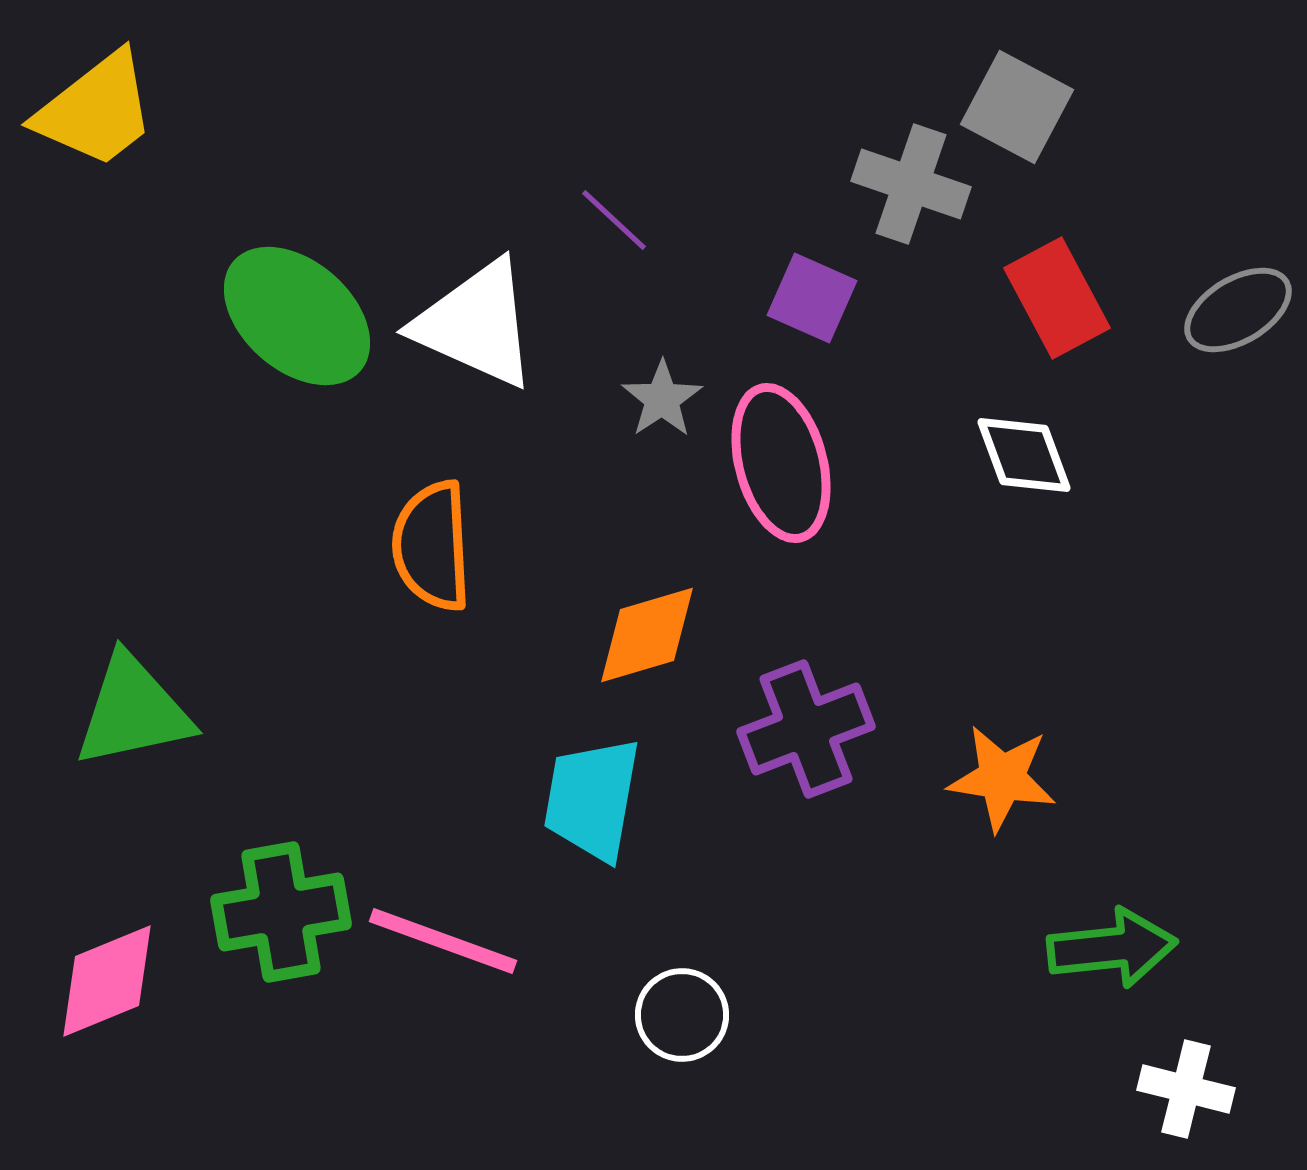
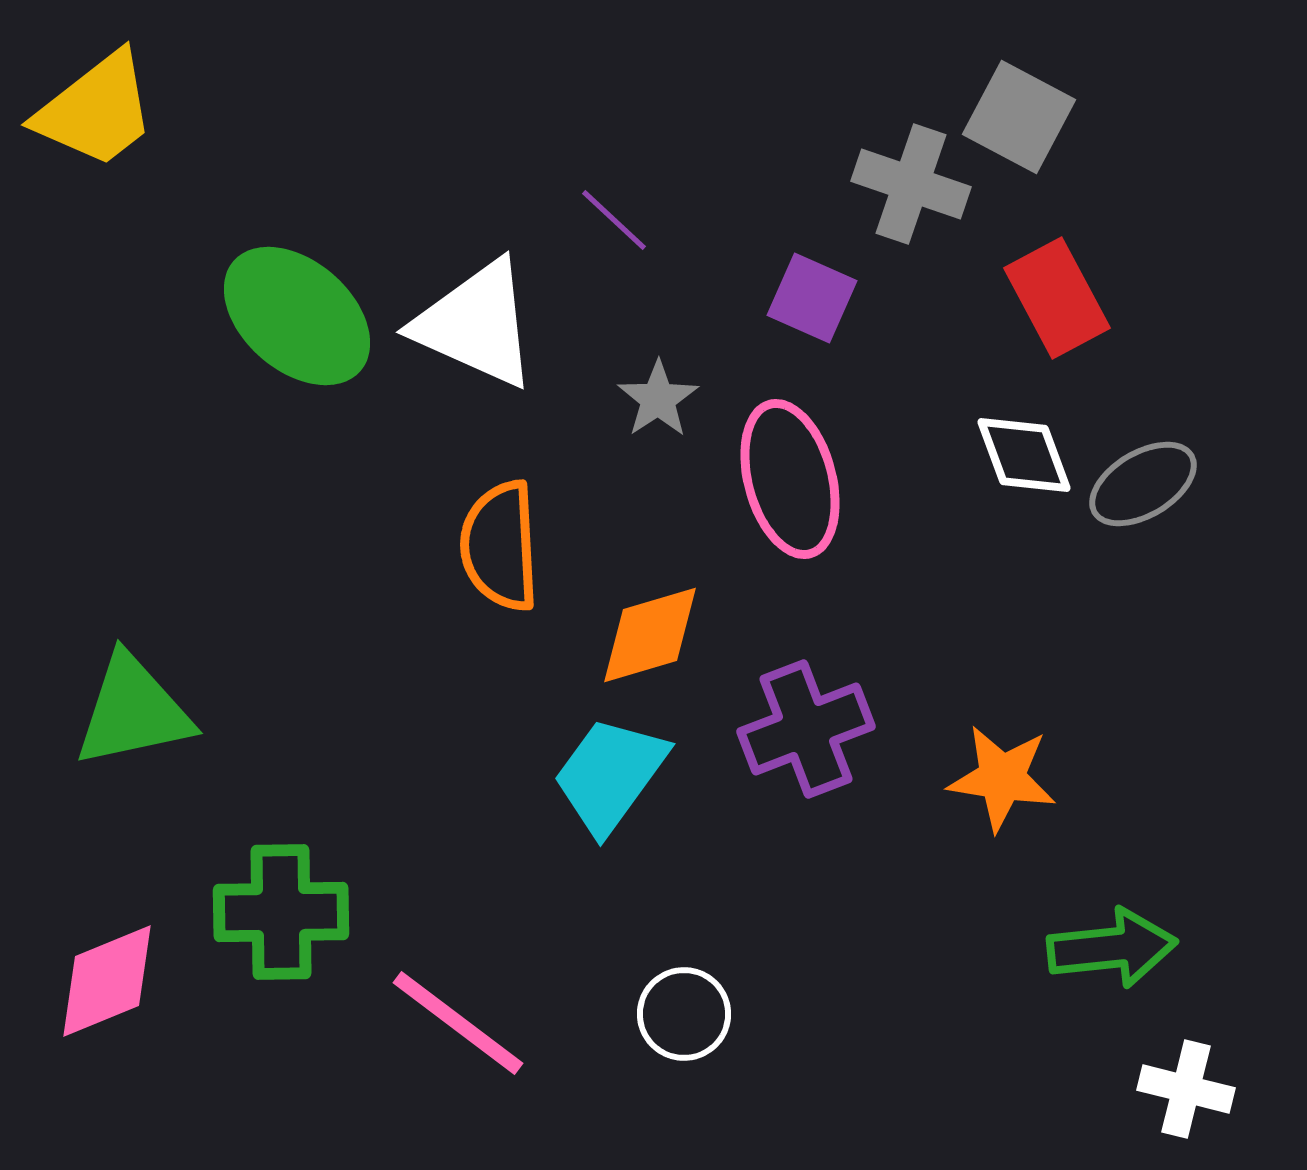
gray square: moved 2 px right, 10 px down
gray ellipse: moved 95 px left, 174 px down
gray star: moved 4 px left
pink ellipse: moved 9 px right, 16 px down
orange semicircle: moved 68 px right
orange diamond: moved 3 px right
cyan trapezoid: moved 18 px right, 24 px up; rotated 26 degrees clockwise
green cross: rotated 9 degrees clockwise
pink line: moved 15 px right, 82 px down; rotated 17 degrees clockwise
white circle: moved 2 px right, 1 px up
